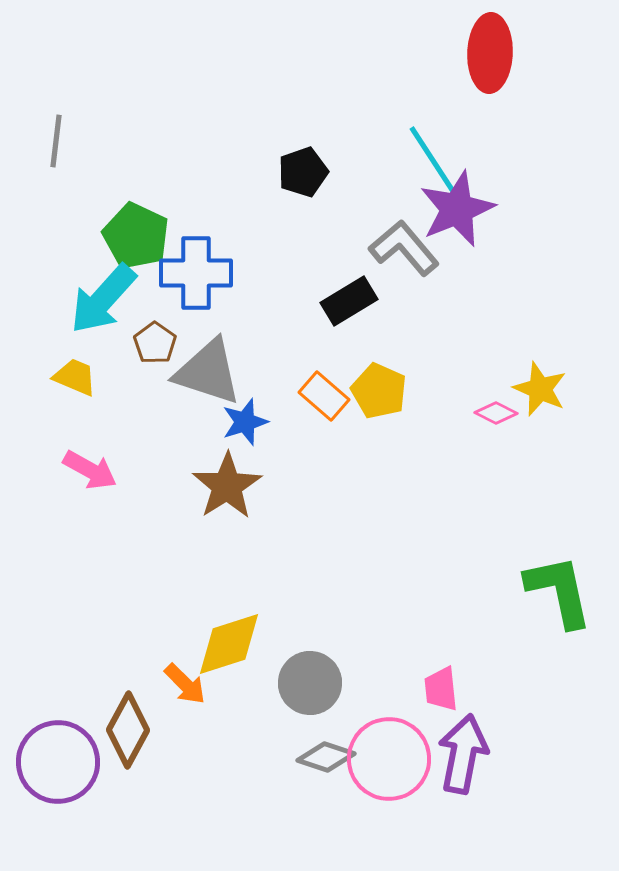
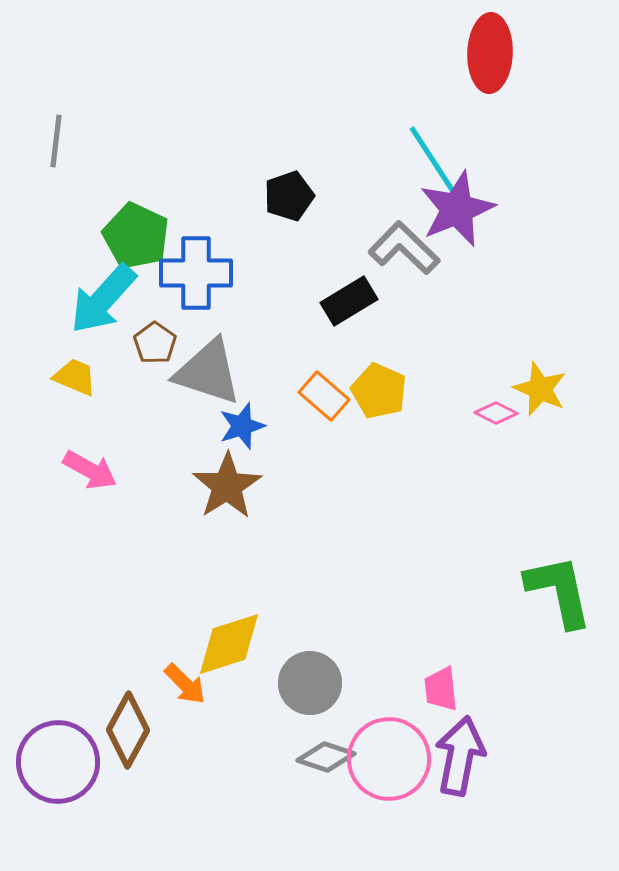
black pentagon: moved 14 px left, 24 px down
gray L-shape: rotated 6 degrees counterclockwise
blue star: moved 3 px left, 4 px down
purple arrow: moved 3 px left, 2 px down
